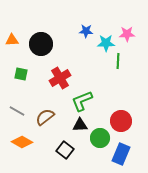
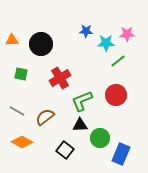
green line: rotated 49 degrees clockwise
red circle: moved 5 px left, 26 px up
